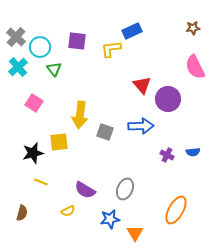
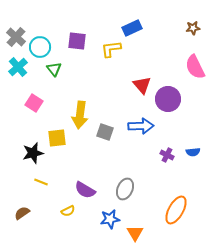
blue rectangle: moved 3 px up
yellow square: moved 2 px left, 4 px up
brown semicircle: rotated 140 degrees counterclockwise
